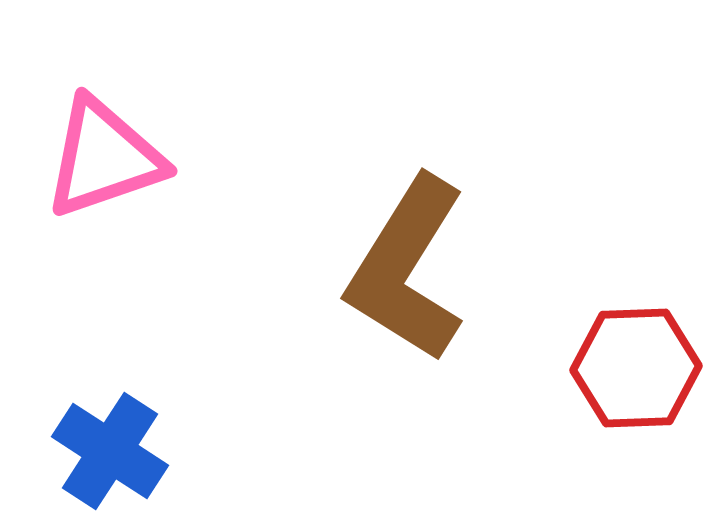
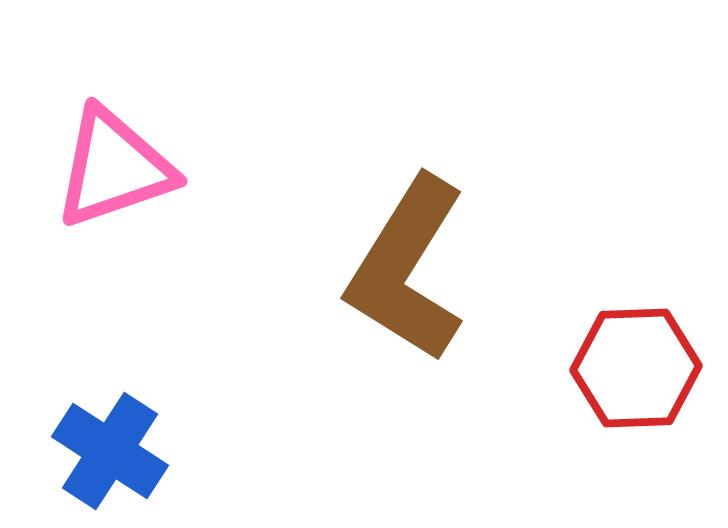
pink triangle: moved 10 px right, 10 px down
